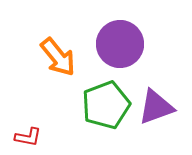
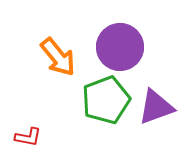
purple circle: moved 3 px down
green pentagon: moved 5 px up
